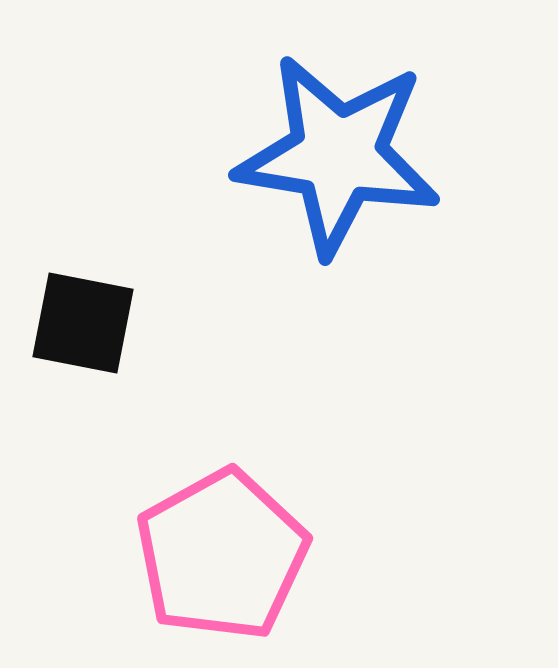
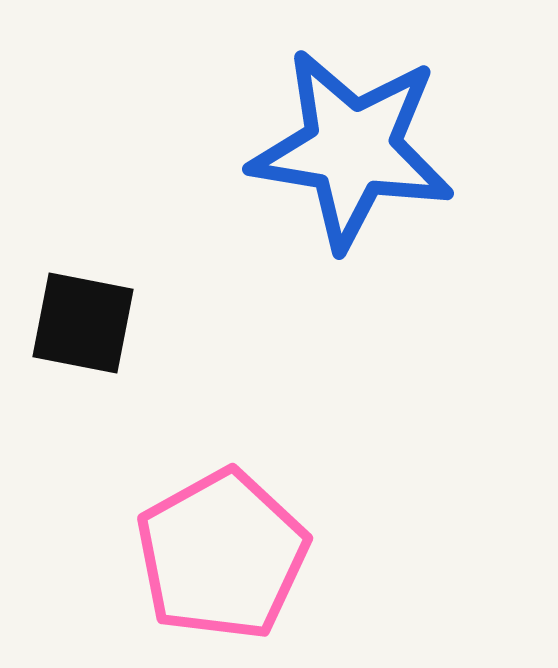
blue star: moved 14 px right, 6 px up
